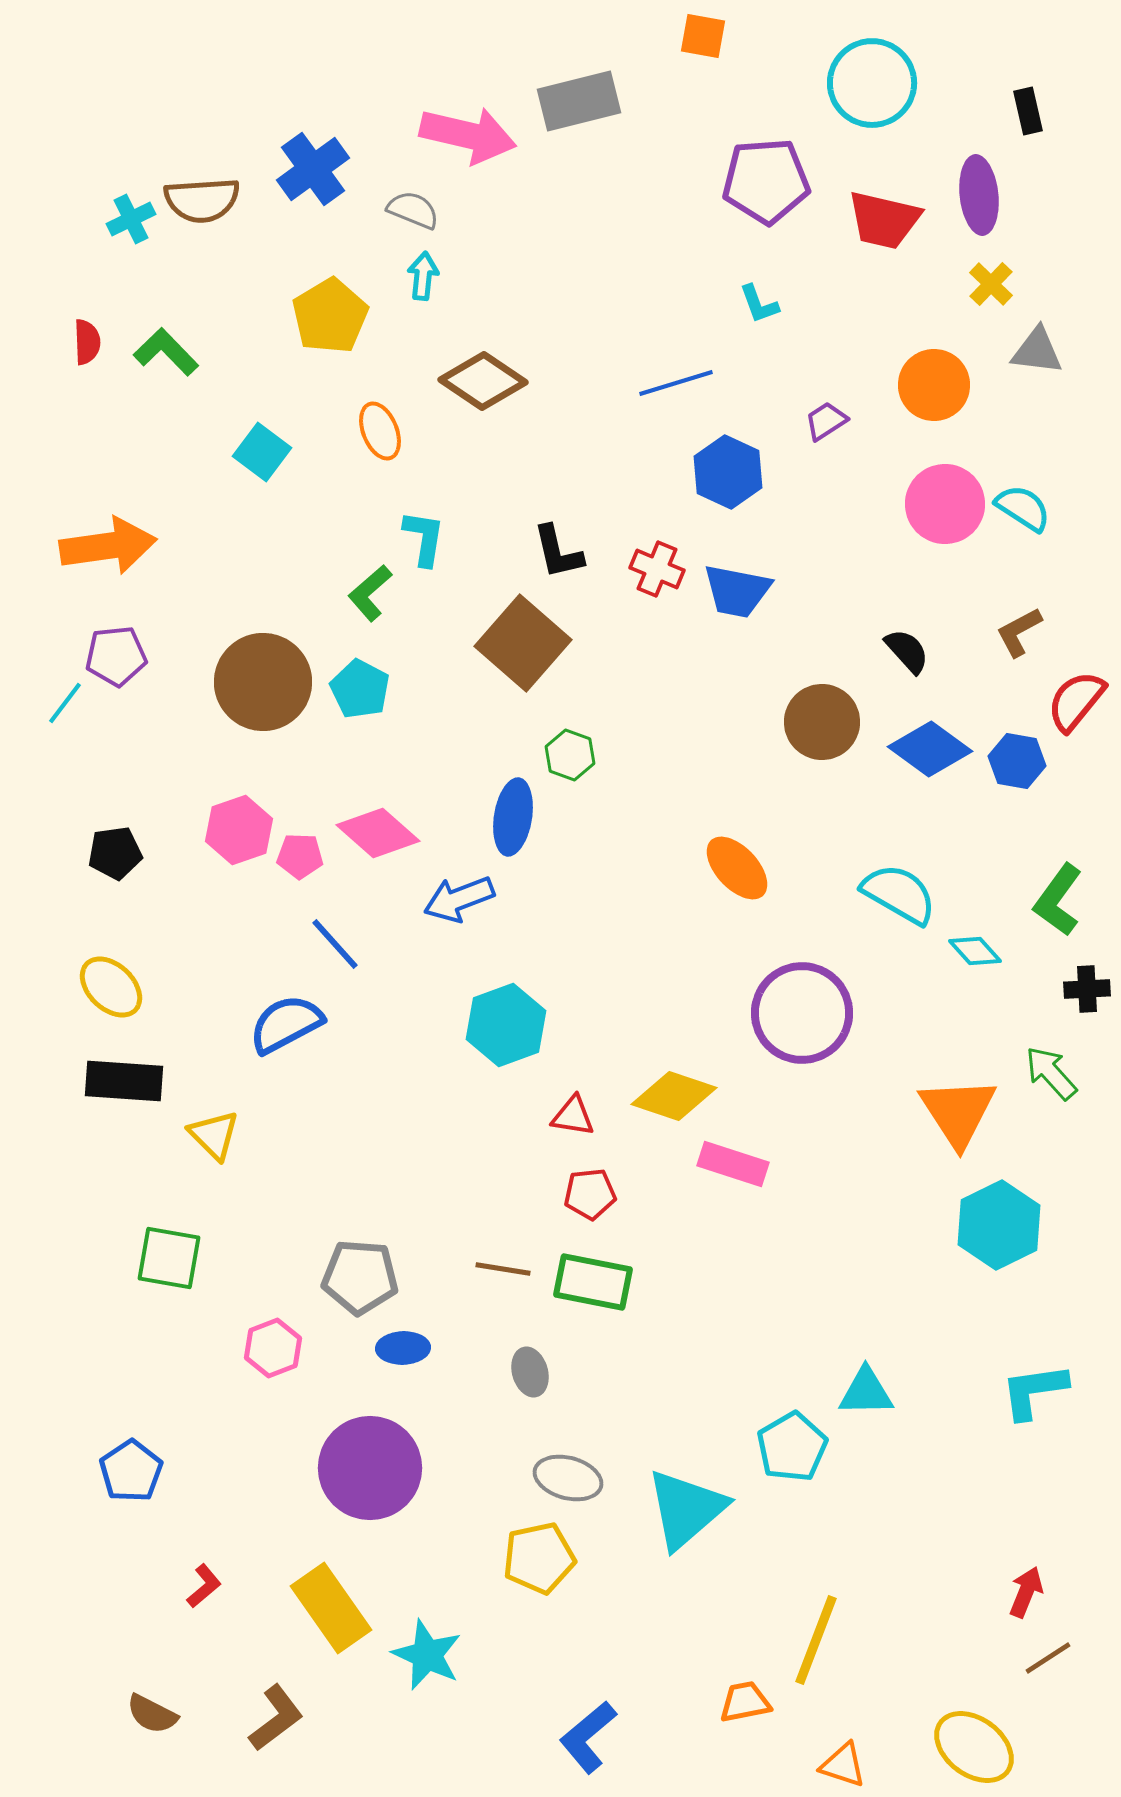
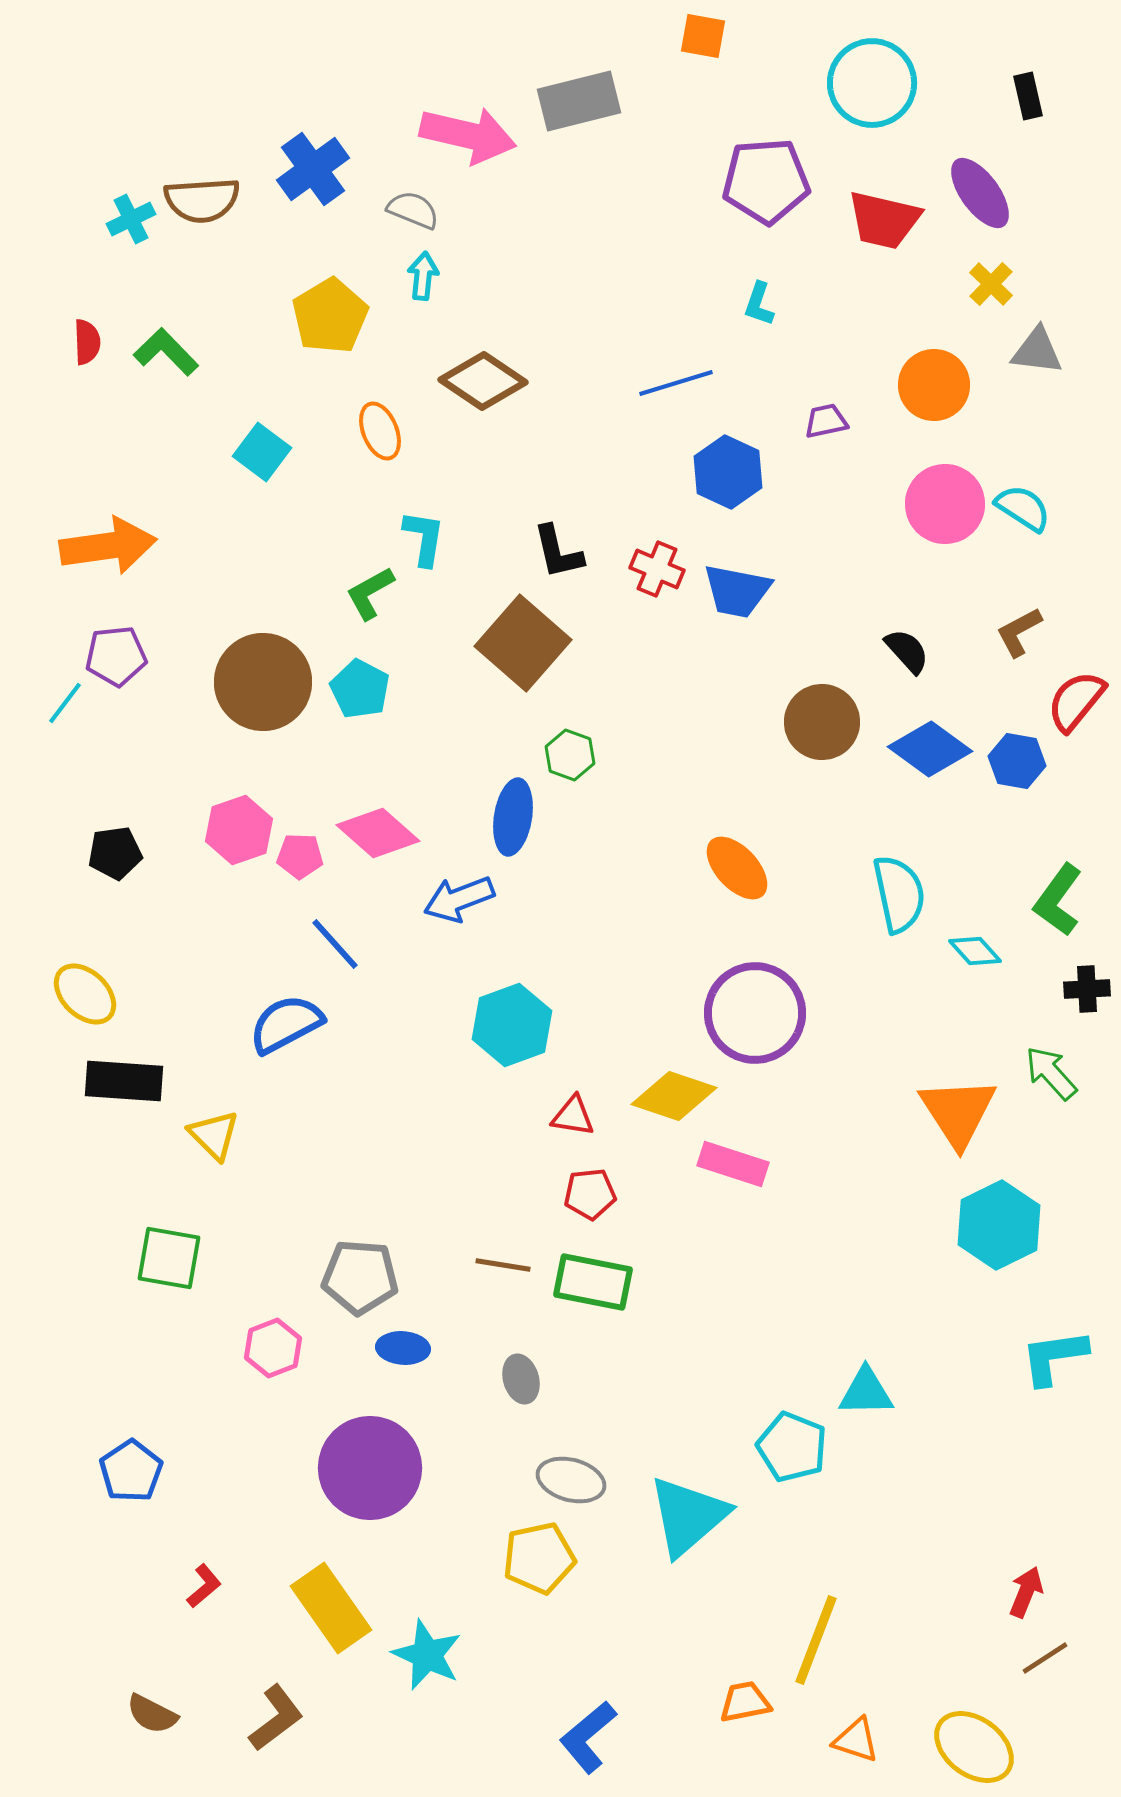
black rectangle at (1028, 111): moved 15 px up
purple ellipse at (979, 195): moved 1 px right, 2 px up; rotated 30 degrees counterclockwise
cyan L-shape at (759, 304): rotated 39 degrees clockwise
purple trapezoid at (826, 421): rotated 21 degrees clockwise
green L-shape at (370, 593): rotated 12 degrees clockwise
cyan semicircle at (899, 894): rotated 48 degrees clockwise
yellow ellipse at (111, 987): moved 26 px left, 7 px down
purple circle at (802, 1013): moved 47 px left
cyan hexagon at (506, 1025): moved 6 px right
brown line at (503, 1269): moved 4 px up
blue ellipse at (403, 1348): rotated 6 degrees clockwise
gray ellipse at (530, 1372): moved 9 px left, 7 px down
cyan L-shape at (1034, 1391): moved 20 px right, 34 px up
cyan pentagon at (792, 1447): rotated 20 degrees counterclockwise
gray ellipse at (568, 1478): moved 3 px right, 2 px down
cyan triangle at (686, 1509): moved 2 px right, 7 px down
brown line at (1048, 1658): moved 3 px left
orange triangle at (843, 1765): moved 13 px right, 25 px up
